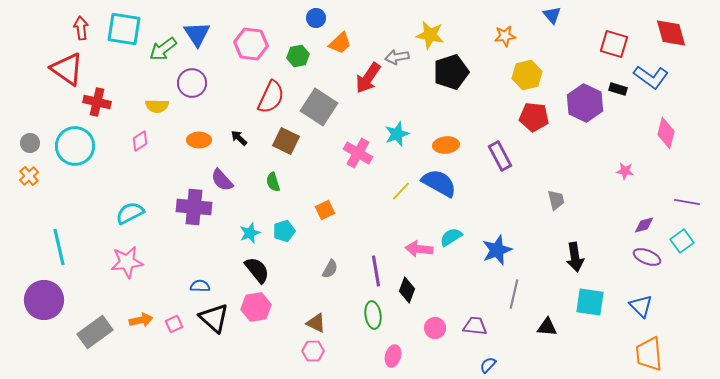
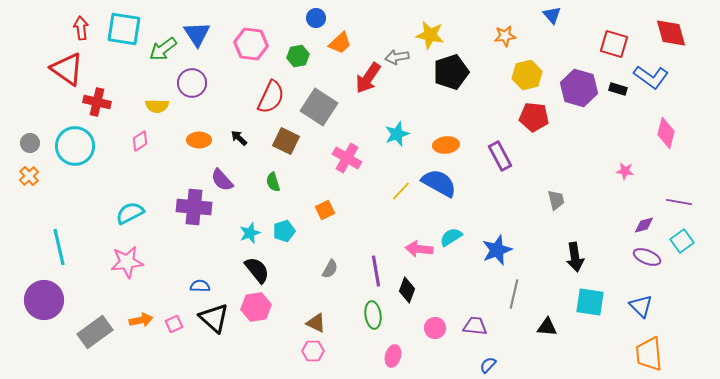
purple hexagon at (585, 103): moved 6 px left, 15 px up; rotated 9 degrees counterclockwise
pink cross at (358, 153): moved 11 px left, 5 px down
purple line at (687, 202): moved 8 px left
